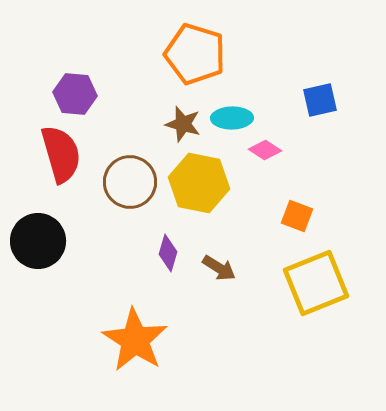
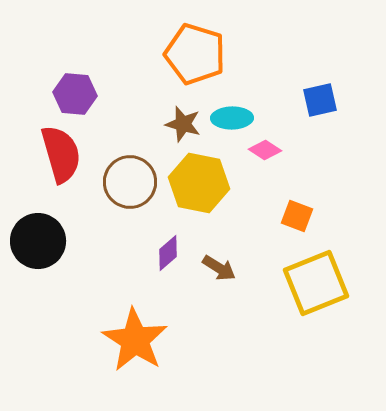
purple diamond: rotated 33 degrees clockwise
